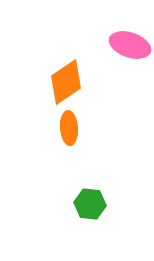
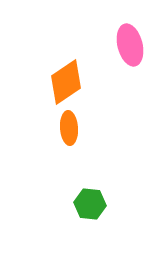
pink ellipse: rotated 57 degrees clockwise
